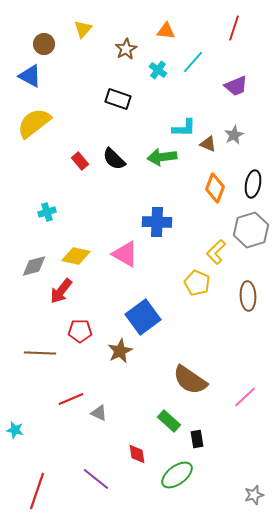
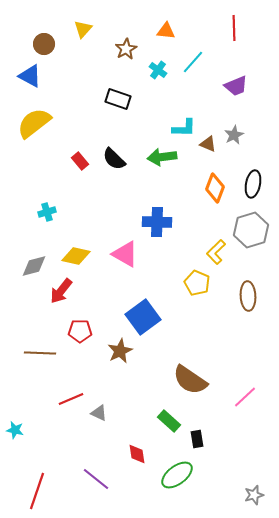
red line at (234, 28): rotated 20 degrees counterclockwise
